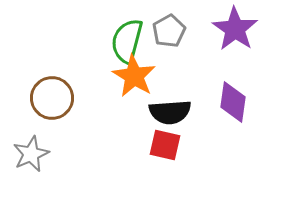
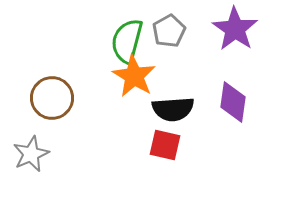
black semicircle: moved 3 px right, 3 px up
